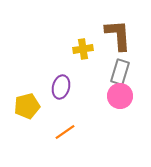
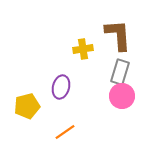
pink circle: moved 2 px right
